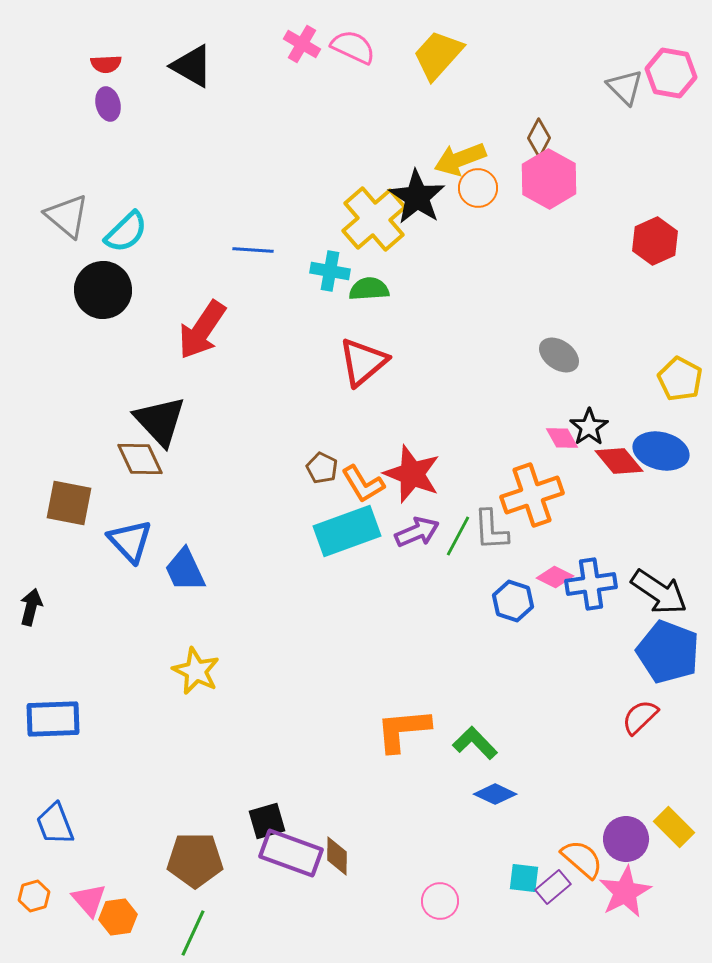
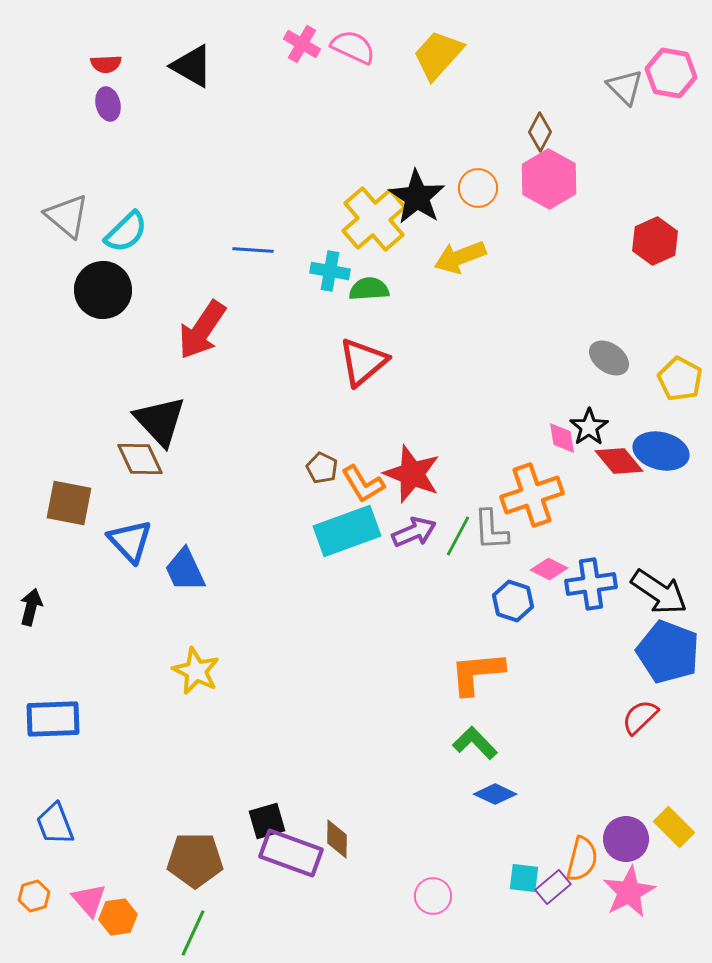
brown diamond at (539, 138): moved 1 px right, 6 px up
yellow arrow at (460, 159): moved 98 px down
gray ellipse at (559, 355): moved 50 px right, 3 px down
pink diamond at (562, 438): rotated 20 degrees clockwise
purple arrow at (417, 532): moved 3 px left
pink diamond at (555, 577): moved 6 px left, 8 px up
orange L-shape at (403, 730): moved 74 px right, 57 px up
brown diamond at (337, 856): moved 17 px up
orange semicircle at (582, 859): rotated 63 degrees clockwise
pink star at (625, 892): moved 4 px right
pink circle at (440, 901): moved 7 px left, 5 px up
